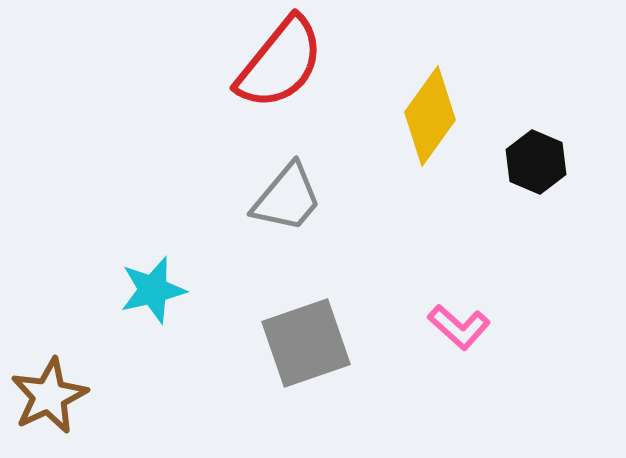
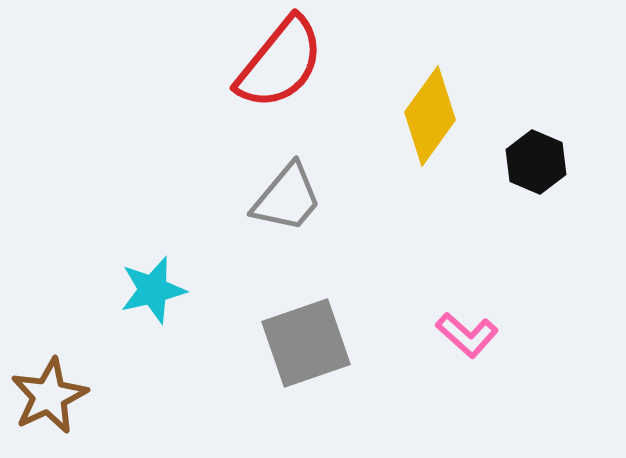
pink L-shape: moved 8 px right, 8 px down
